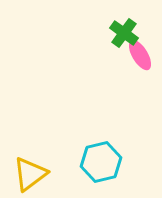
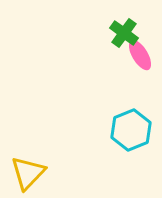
cyan hexagon: moved 30 px right, 32 px up; rotated 9 degrees counterclockwise
yellow triangle: moved 2 px left, 1 px up; rotated 9 degrees counterclockwise
